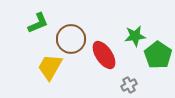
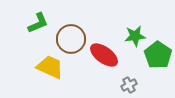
red ellipse: rotated 20 degrees counterclockwise
yellow trapezoid: rotated 84 degrees clockwise
